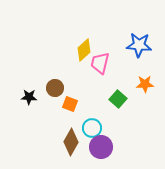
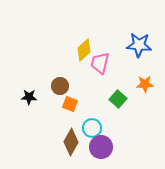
brown circle: moved 5 px right, 2 px up
